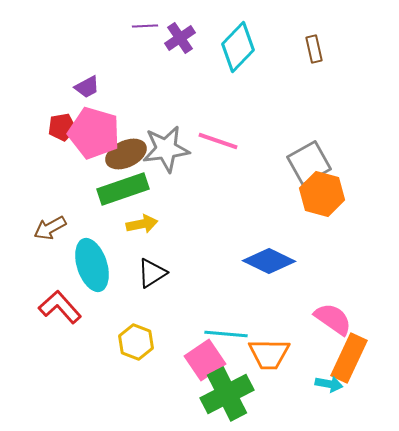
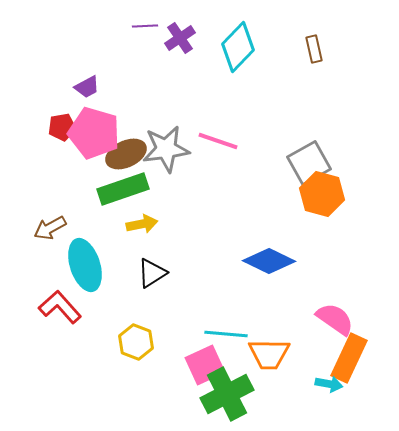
cyan ellipse: moved 7 px left
pink semicircle: moved 2 px right
pink square: moved 5 px down; rotated 9 degrees clockwise
